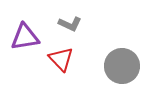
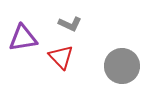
purple triangle: moved 2 px left, 1 px down
red triangle: moved 2 px up
